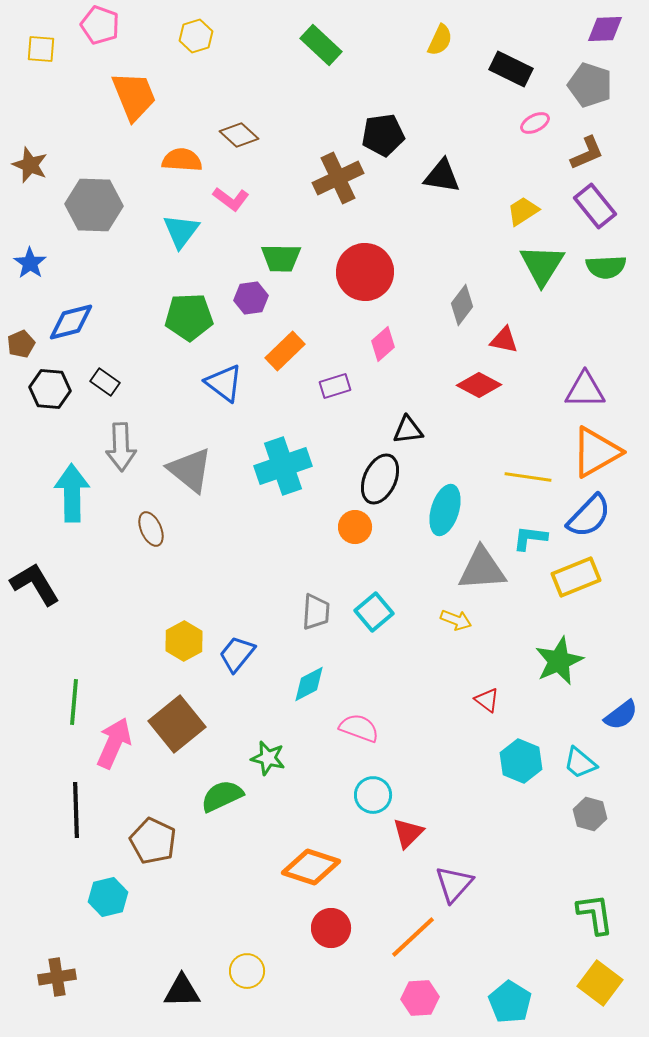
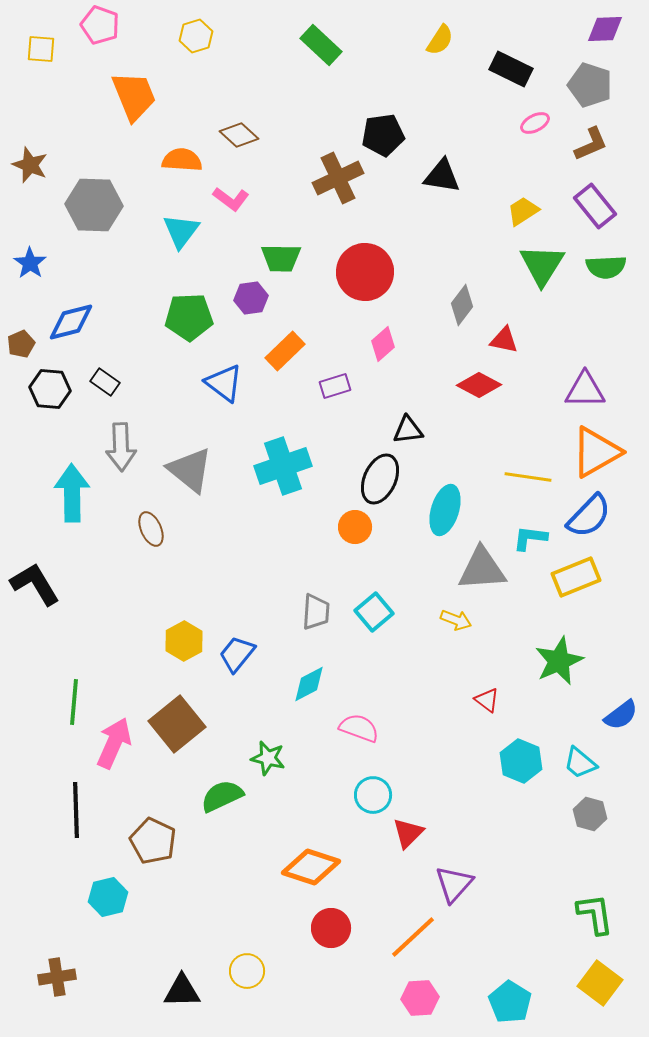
yellow semicircle at (440, 40): rotated 8 degrees clockwise
brown L-shape at (587, 153): moved 4 px right, 9 px up
